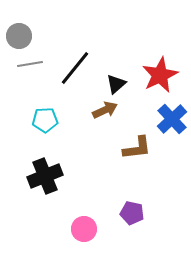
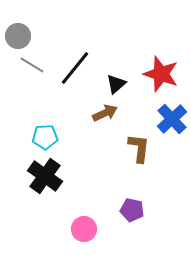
gray circle: moved 1 px left
gray line: moved 2 px right, 1 px down; rotated 40 degrees clockwise
red star: moved 1 px right, 1 px up; rotated 27 degrees counterclockwise
brown arrow: moved 3 px down
cyan pentagon: moved 17 px down
brown L-shape: moved 2 px right; rotated 76 degrees counterclockwise
black cross: rotated 32 degrees counterclockwise
purple pentagon: moved 3 px up
